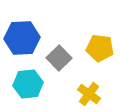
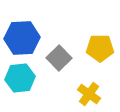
yellow pentagon: rotated 8 degrees counterclockwise
cyan hexagon: moved 8 px left, 6 px up
